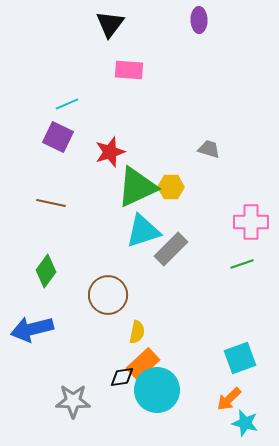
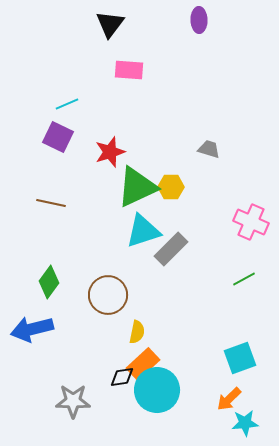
pink cross: rotated 24 degrees clockwise
green line: moved 2 px right, 15 px down; rotated 10 degrees counterclockwise
green diamond: moved 3 px right, 11 px down
cyan star: rotated 20 degrees counterclockwise
